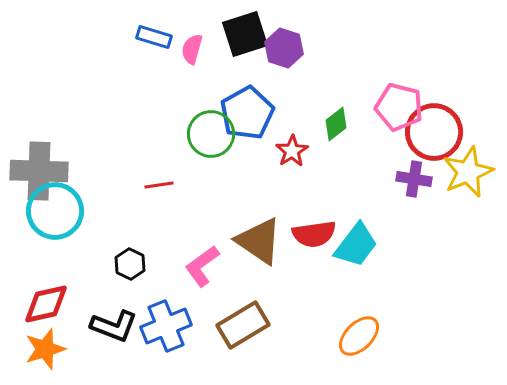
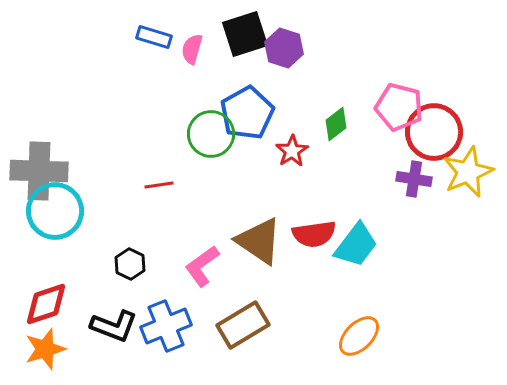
red diamond: rotated 6 degrees counterclockwise
